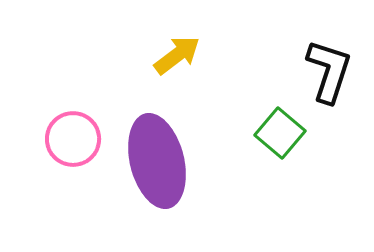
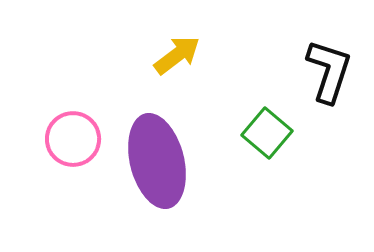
green square: moved 13 px left
